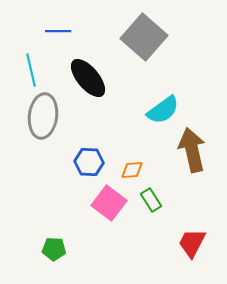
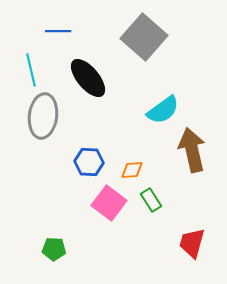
red trapezoid: rotated 12 degrees counterclockwise
